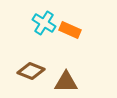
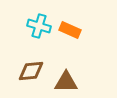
cyan cross: moved 5 px left, 3 px down; rotated 15 degrees counterclockwise
brown diamond: rotated 28 degrees counterclockwise
